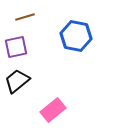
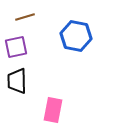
black trapezoid: rotated 52 degrees counterclockwise
pink rectangle: rotated 40 degrees counterclockwise
